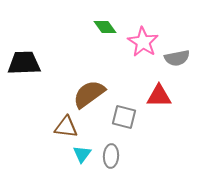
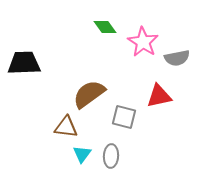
red triangle: rotated 12 degrees counterclockwise
